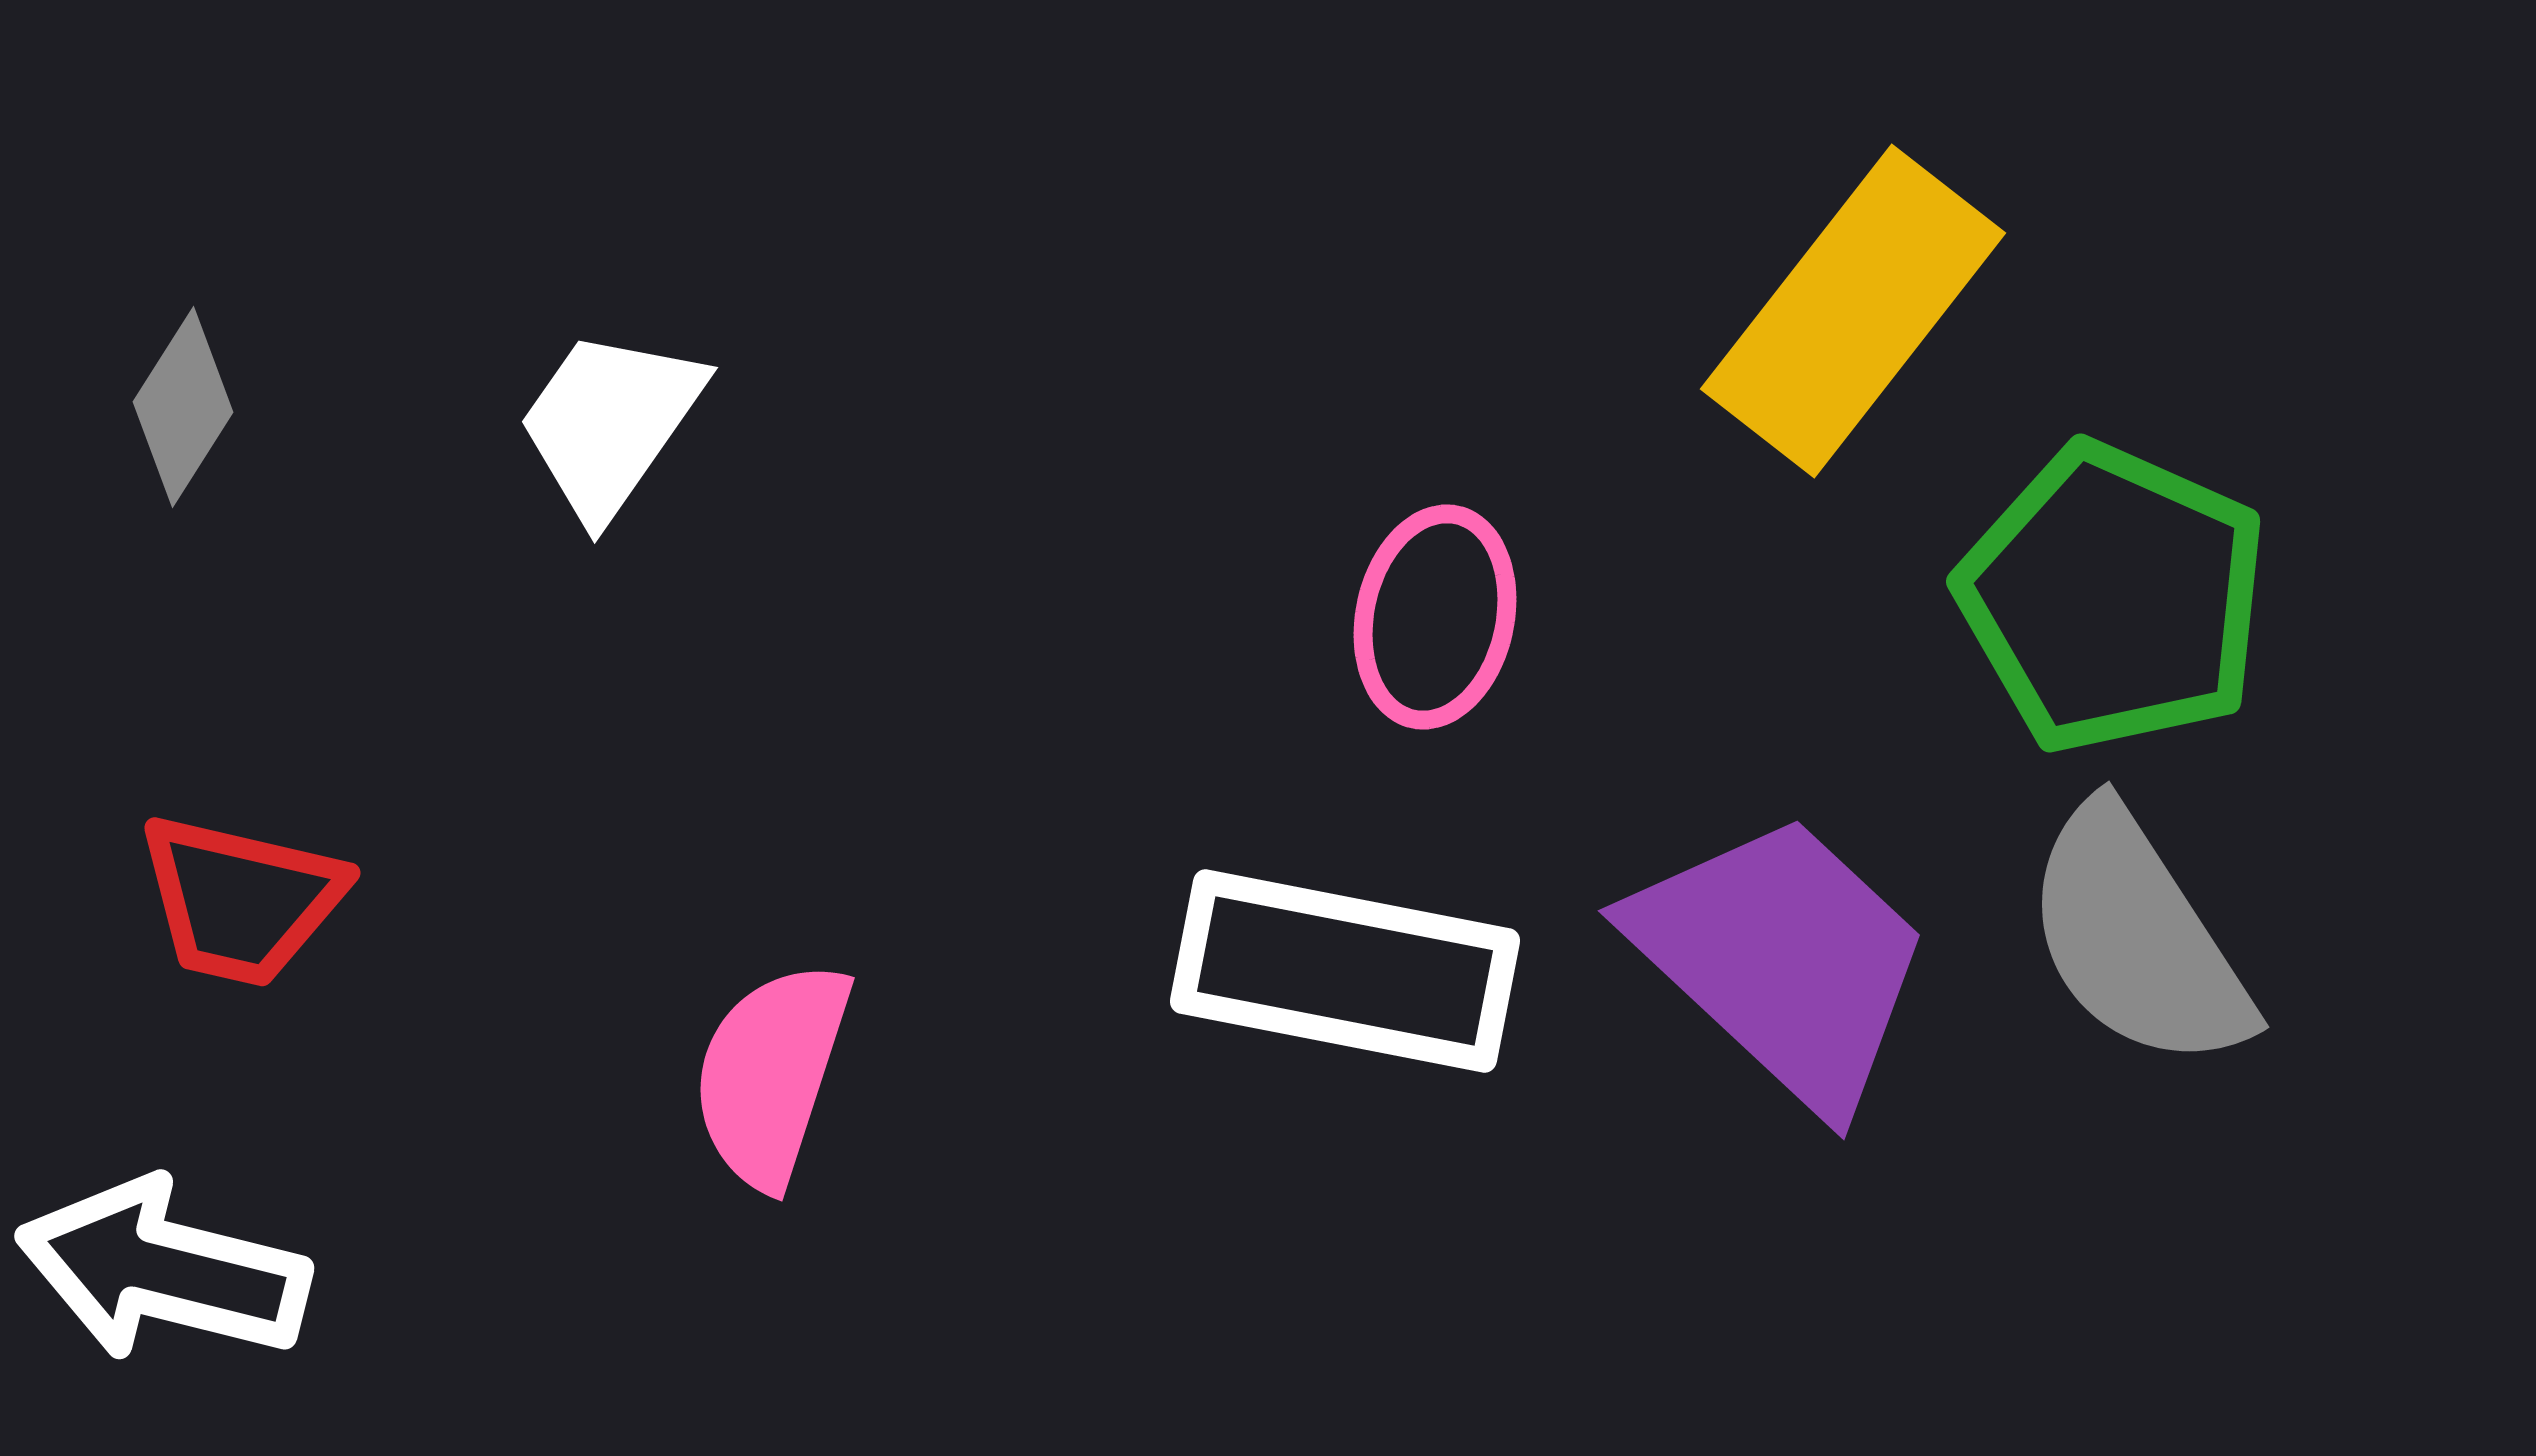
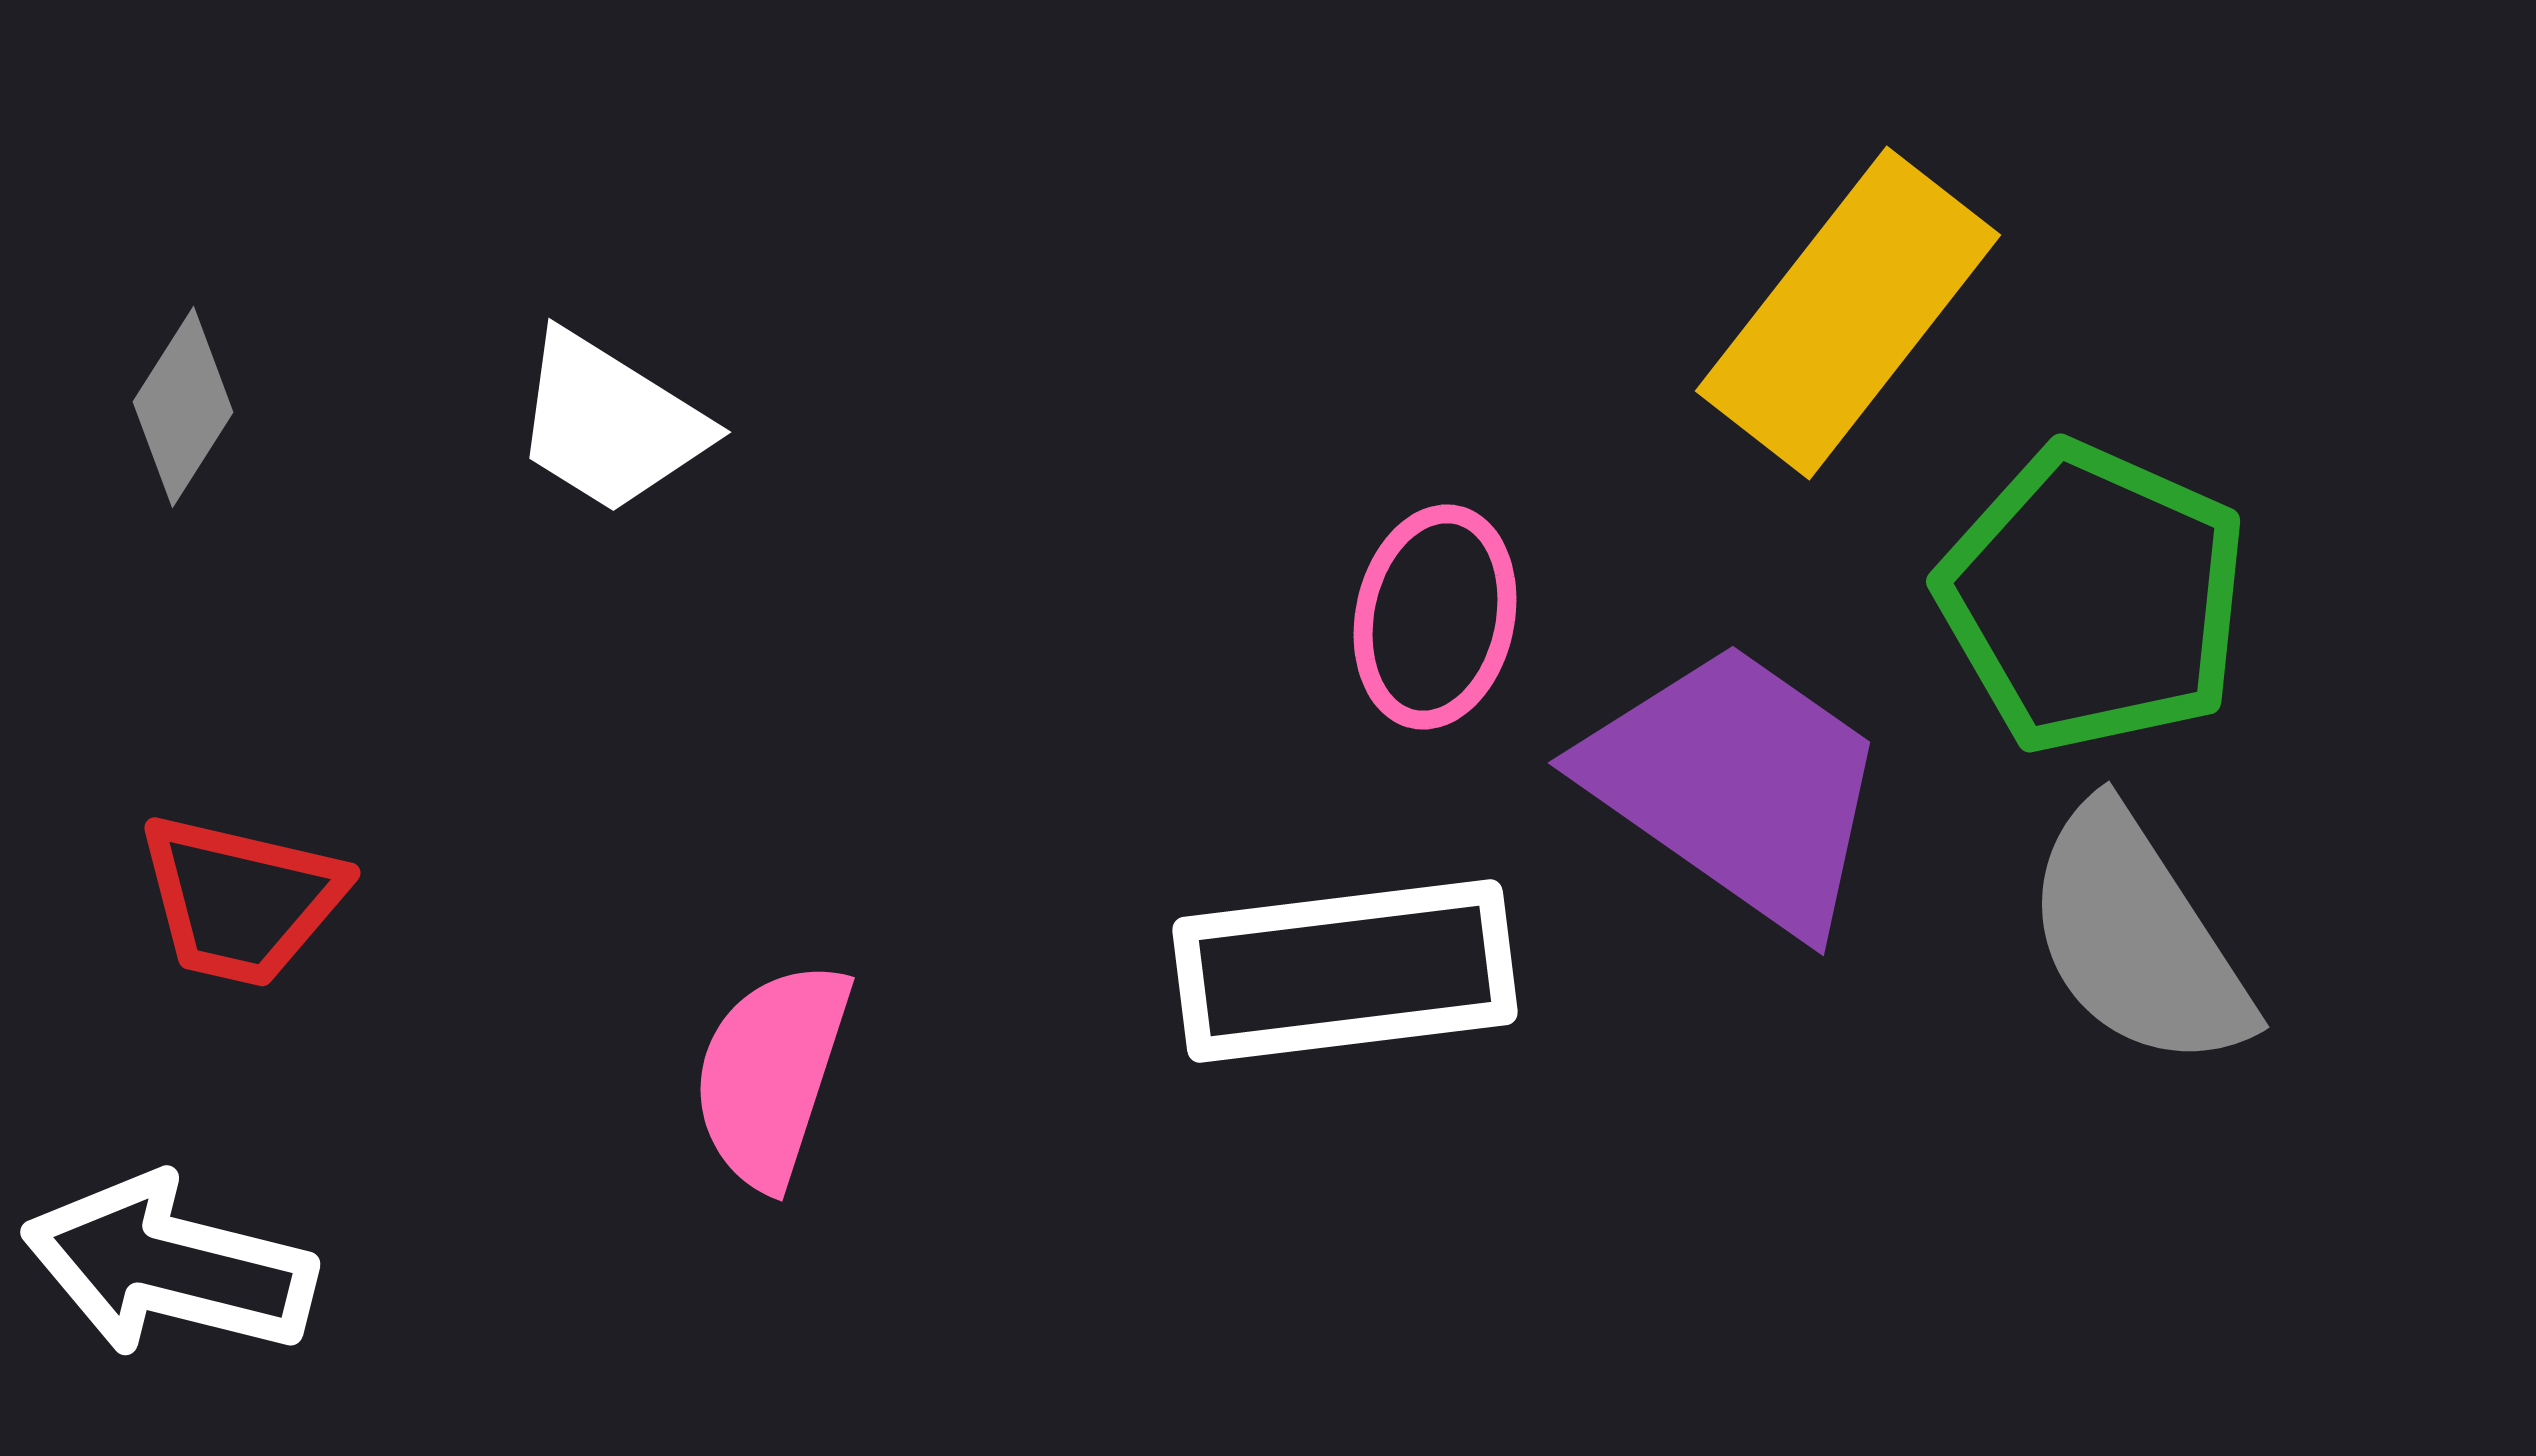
yellow rectangle: moved 5 px left, 2 px down
white trapezoid: rotated 93 degrees counterclockwise
green pentagon: moved 20 px left
purple trapezoid: moved 45 px left, 174 px up; rotated 8 degrees counterclockwise
white rectangle: rotated 18 degrees counterclockwise
white arrow: moved 6 px right, 4 px up
